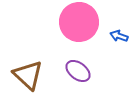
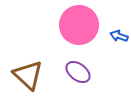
pink circle: moved 3 px down
purple ellipse: moved 1 px down
